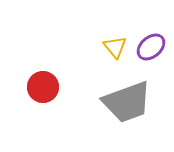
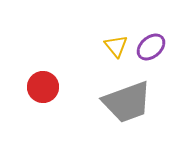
yellow triangle: moved 1 px right, 1 px up
